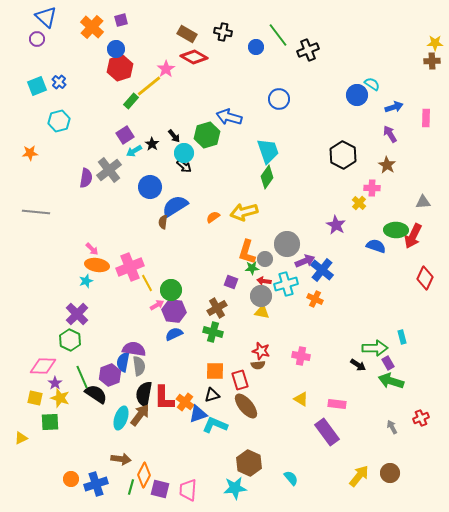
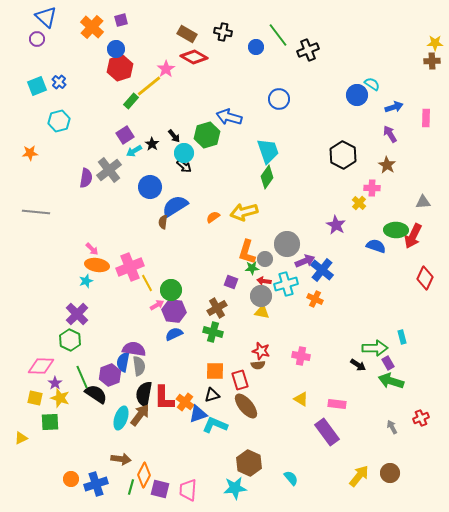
pink diamond at (43, 366): moved 2 px left
